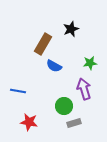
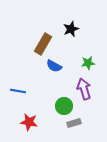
green star: moved 2 px left
